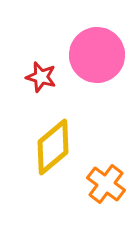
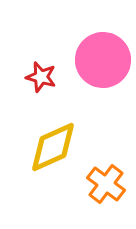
pink circle: moved 6 px right, 5 px down
yellow diamond: rotated 16 degrees clockwise
